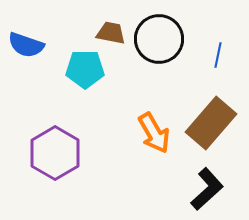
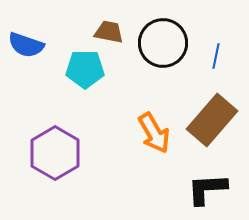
brown trapezoid: moved 2 px left, 1 px up
black circle: moved 4 px right, 4 px down
blue line: moved 2 px left, 1 px down
brown rectangle: moved 1 px right, 3 px up
black L-shape: rotated 141 degrees counterclockwise
